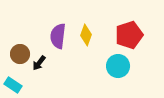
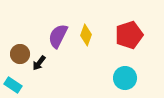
purple semicircle: rotated 20 degrees clockwise
cyan circle: moved 7 px right, 12 px down
